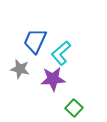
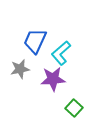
gray star: rotated 24 degrees counterclockwise
